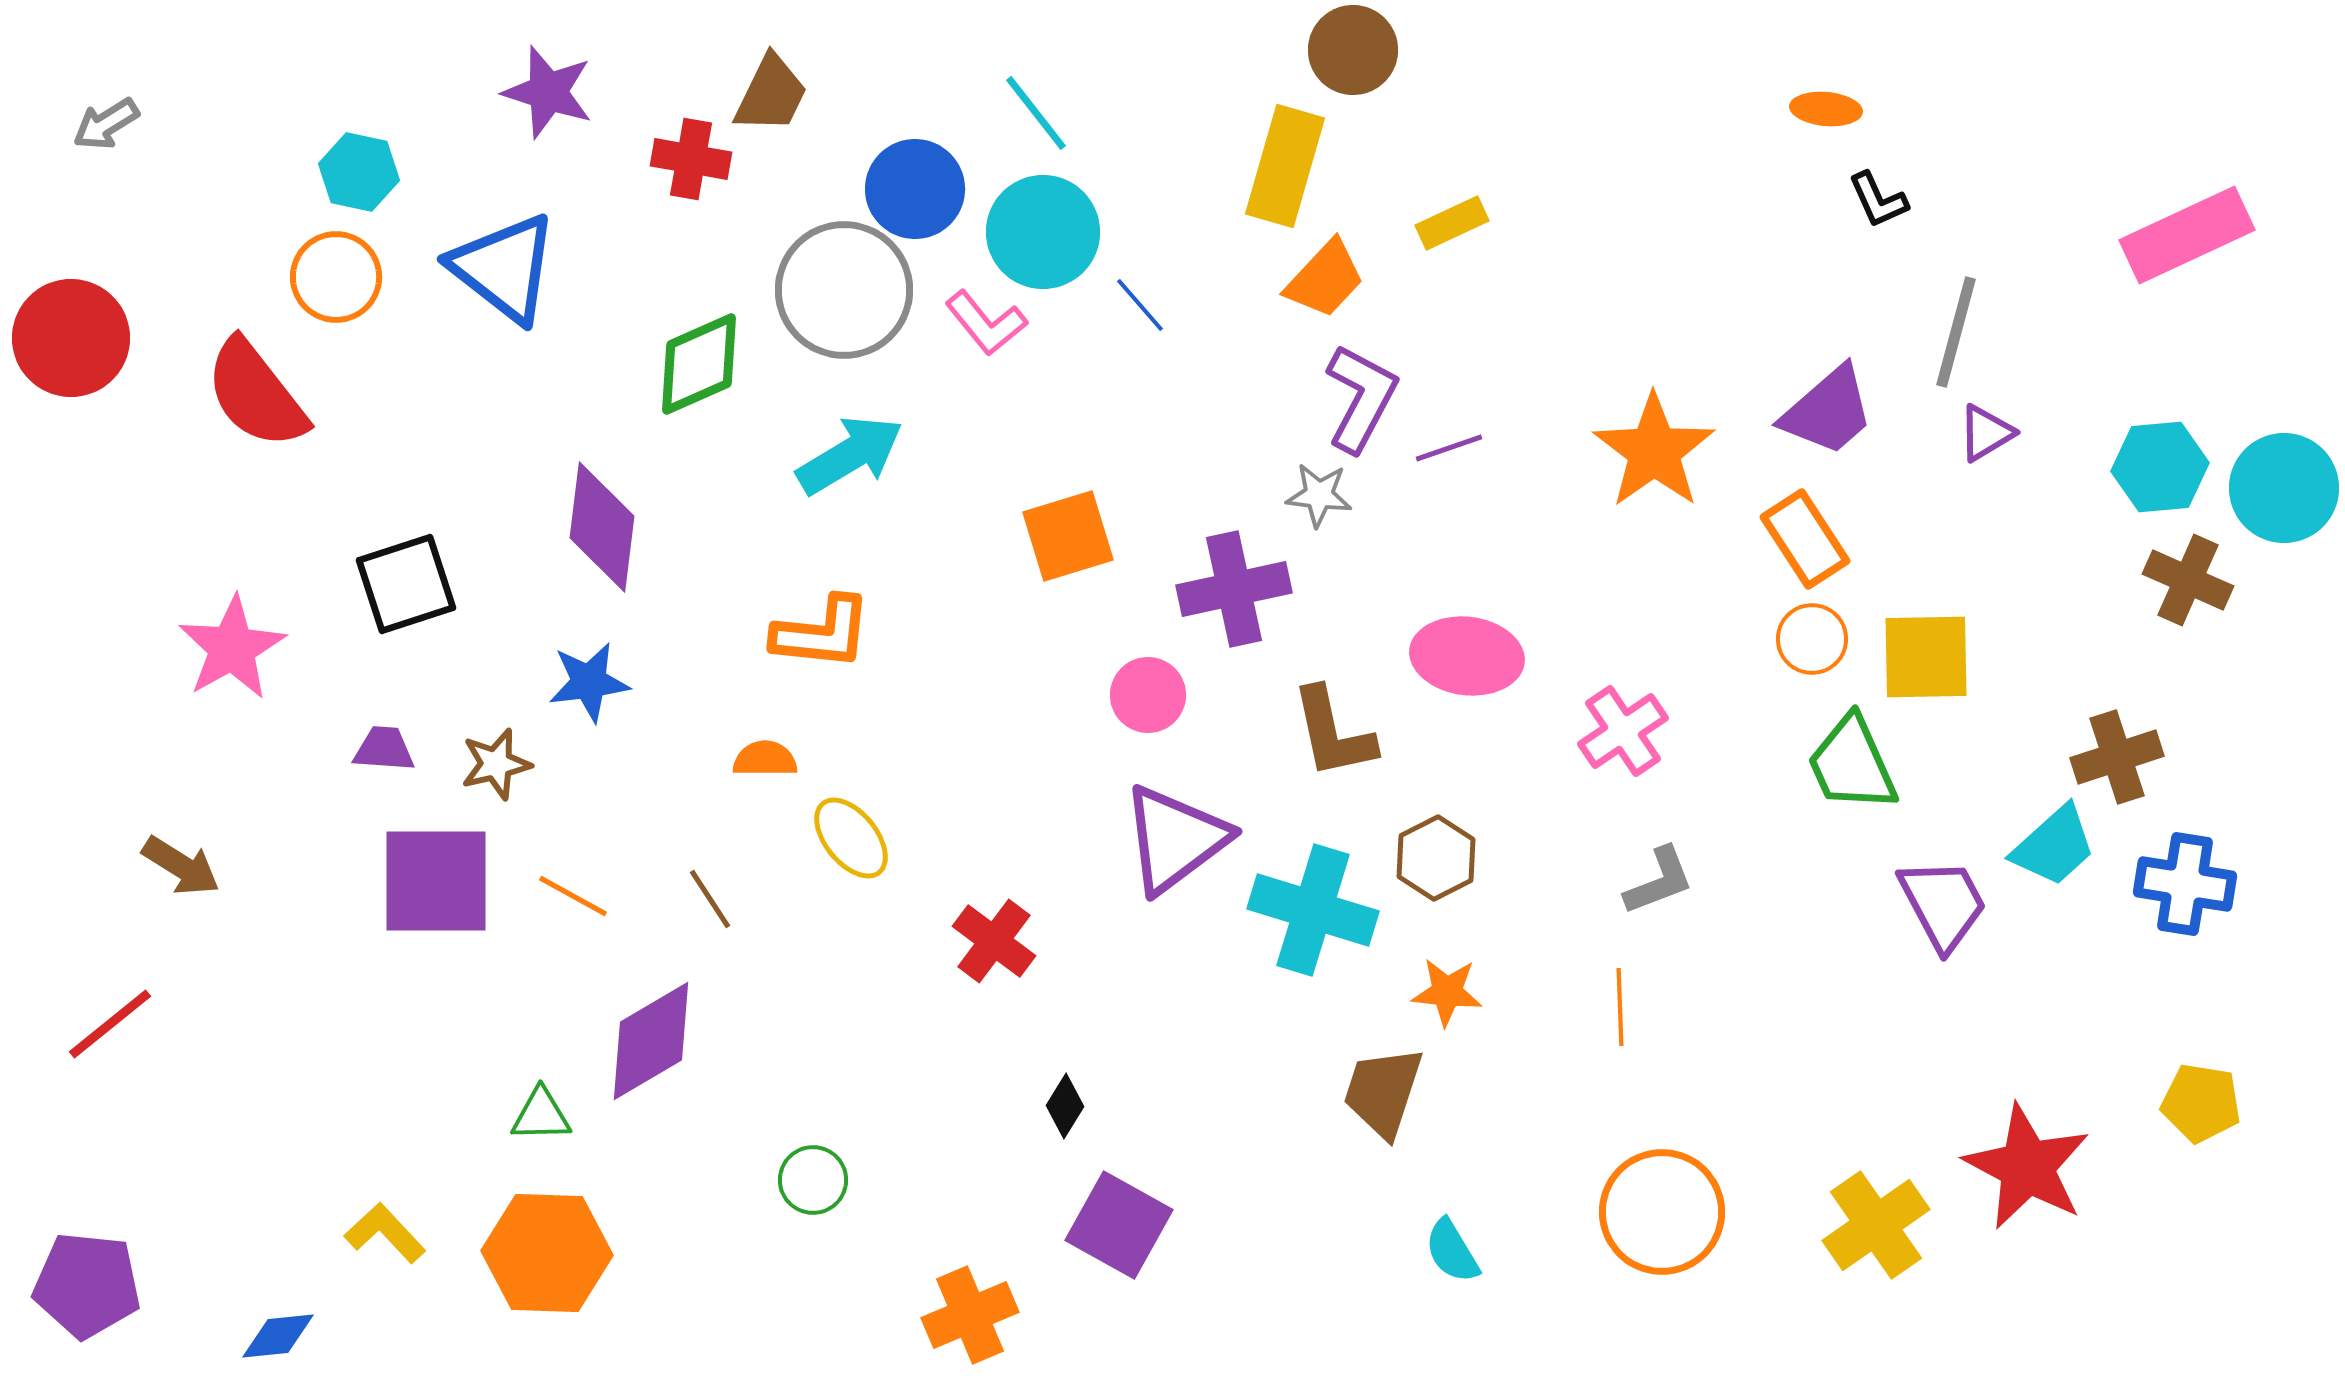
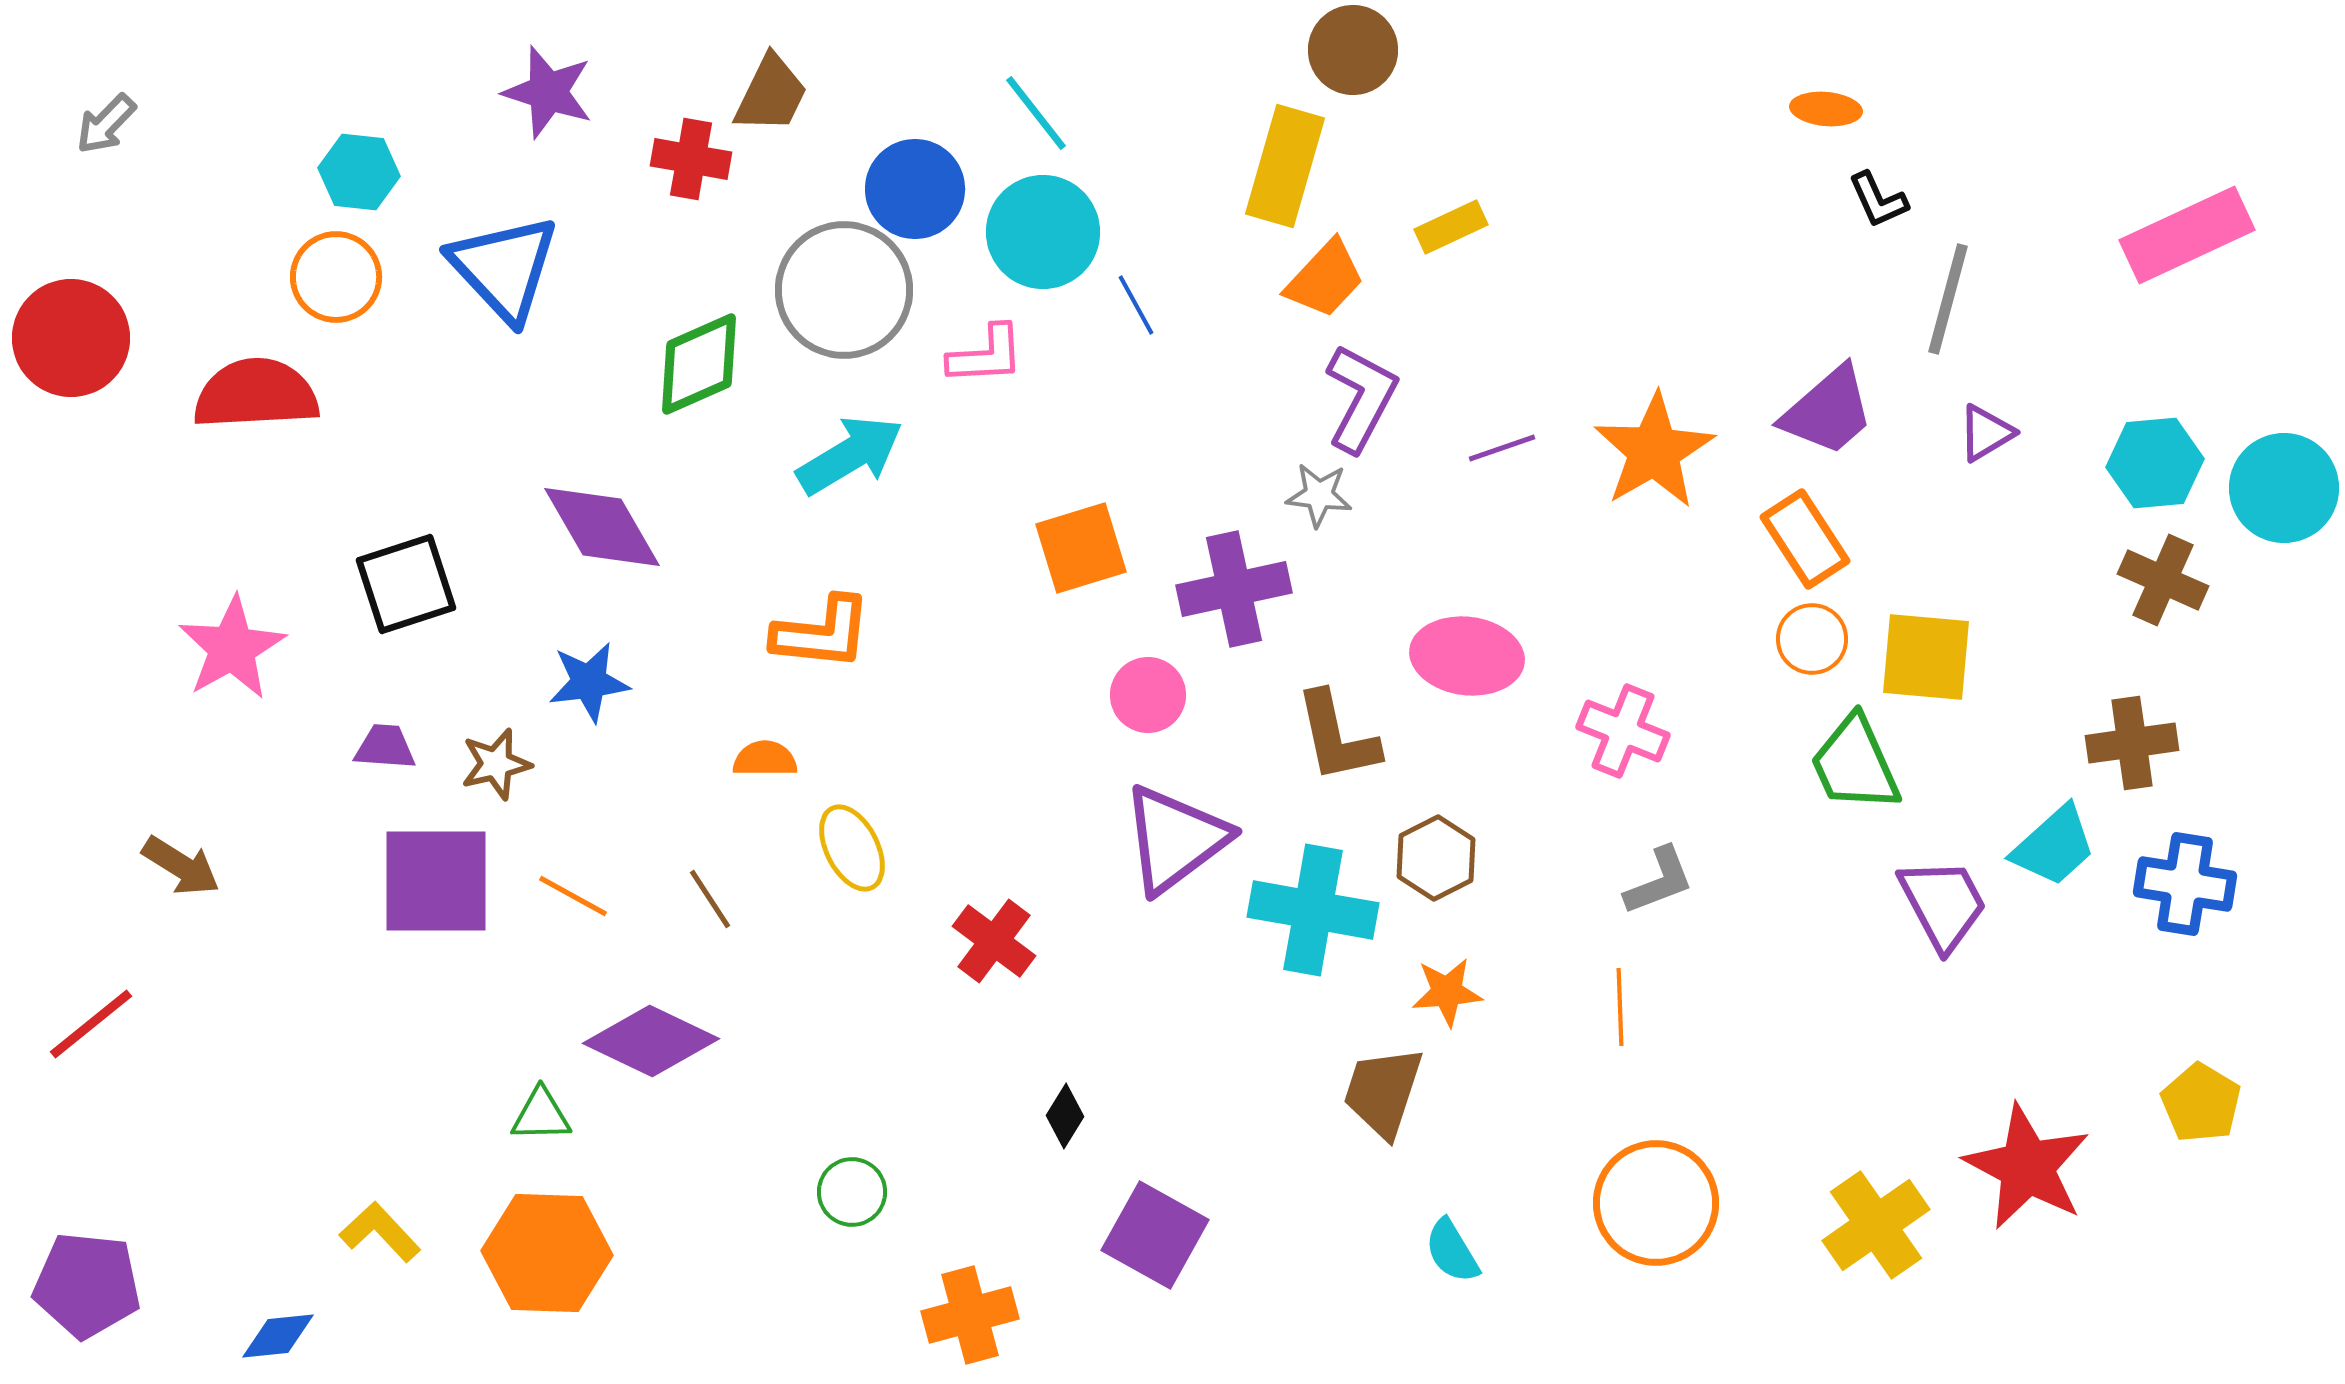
gray arrow at (106, 124): rotated 14 degrees counterclockwise
cyan hexagon at (359, 172): rotated 6 degrees counterclockwise
yellow rectangle at (1452, 223): moved 1 px left, 4 px down
blue triangle at (504, 268): rotated 9 degrees clockwise
blue line at (1140, 305): moved 4 px left; rotated 12 degrees clockwise
pink L-shape at (986, 323): moved 32 px down; rotated 54 degrees counterclockwise
gray line at (1956, 332): moved 8 px left, 33 px up
red semicircle at (256, 394): rotated 125 degrees clockwise
purple line at (1449, 448): moved 53 px right
orange star at (1654, 451): rotated 5 degrees clockwise
cyan hexagon at (2160, 467): moved 5 px left, 4 px up
purple diamond at (602, 527): rotated 37 degrees counterclockwise
orange square at (1068, 536): moved 13 px right, 12 px down
brown cross at (2188, 580): moved 25 px left
yellow square at (1926, 657): rotated 6 degrees clockwise
pink cross at (1623, 731): rotated 34 degrees counterclockwise
brown L-shape at (1333, 733): moved 4 px right, 4 px down
purple trapezoid at (384, 749): moved 1 px right, 2 px up
brown cross at (2117, 757): moved 15 px right, 14 px up; rotated 10 degrees clockwise
green trapezoid at (1852, 764): moved 3 px right
yellow ellipse at (851, 838): moved 1 px right, 10 px down; rotated 12 degrees clockwise
cyan cross at (1313, 910): rotated 7 degrees counterclockwise
orange star at (1447, 992): rotated 10 degrees counterclockwise
red line at (110, 1024): moved 19 px left
purple diamond at (651, 1041): rotated 56 degrees clockwise
yellow pentagon at (2201, 1103): rotated 22 degrees clockwise
black diamond at (1065, 1106): moved 10 px down
green circle at (813, 1180): moved 39 px right, 12 px down
orange circle at (1662, 1212): moved 6 px left, 9 px up
purple square at (1119, 1225): moved 36 px right, 10 px down
yellow L-shape at (385, 1233): moved 5 px left, 1 px up
orange cross at (970, 1315): rotated 8 degrees clockwise
